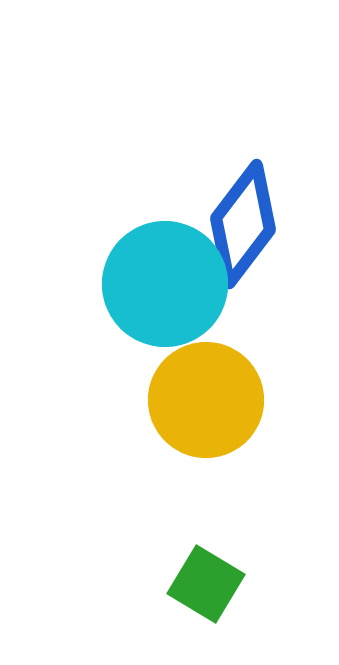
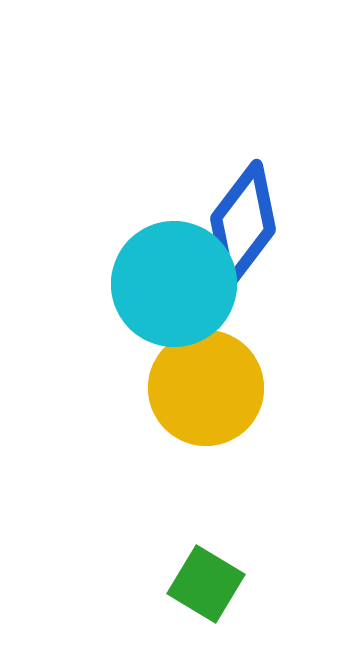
cyan circle: moved 9 px right
yellow circle: moved 12 px up
